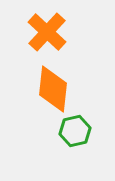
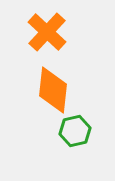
orange diamond: moved 1 px down
